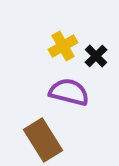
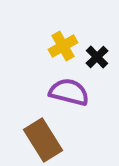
black cross: moved 1 px right, 1 px down
